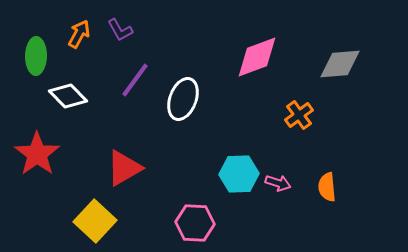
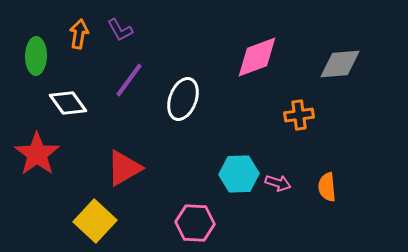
orange arrow: rotated 20 degrees counterclockwise
purple line: moved 6 px left
white diamond: moved 7 px down; rotated 9 degrees clockwise
orange cross: rotated 28 degrees clockwise
